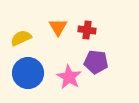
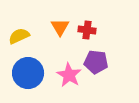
orange triangle: moved 2 px right
yellow semicircle: moved 2 px left, 2 px up
pink star: moved 2 px up
